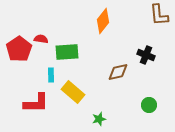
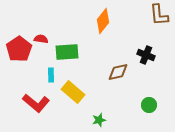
red L-shape: rotated 40 degrees clockwise
green star: moved 1 px down
